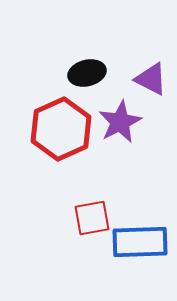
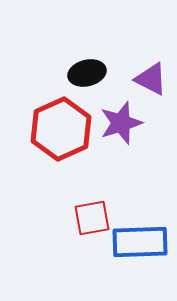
purple star: moved 1 px right, 1 px down; rotated 9 degrees clockwise
